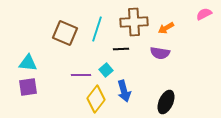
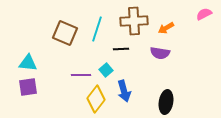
brown cross: moved 1 px up
black ellipse: rotated 15 degrees counterclockwise
